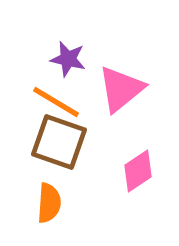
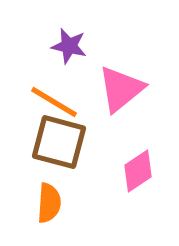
purple star: moved 1 px right, 13 px up
orange line: moved 2 px left
brown square: rotated 4 degrees counterclockwise
